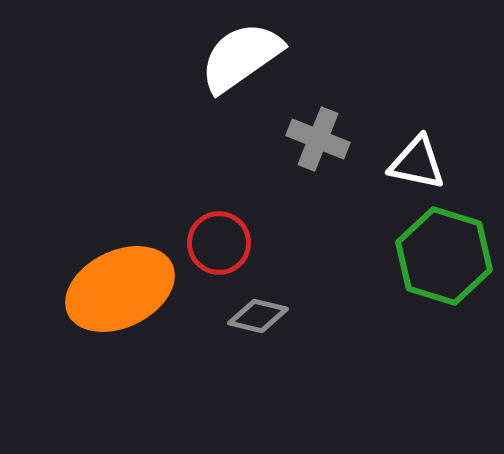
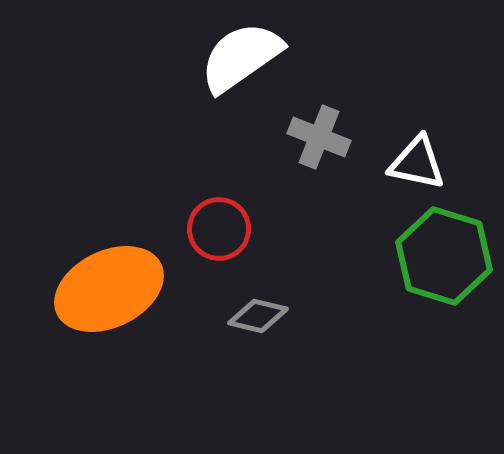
gray cross: moved 1 px right, 2 px up
red circle: moved 14 px up
orange ellipse: moved 11 px left
